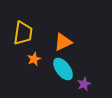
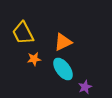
yellow trapezoid: rotated 145 degrees clockwise
orange star: rotated 16 degrees clockwise
purple star: moved 1 px right, 3 px down
